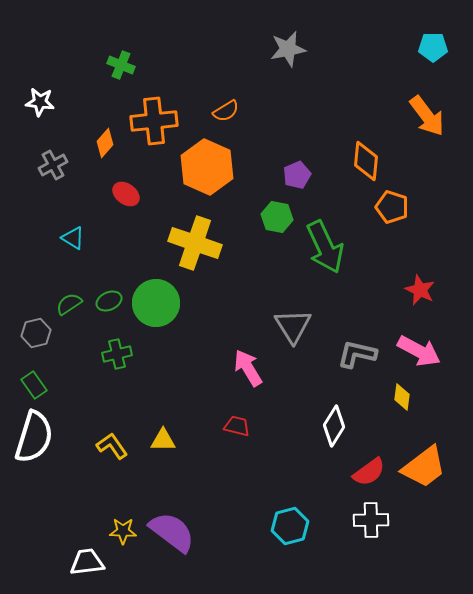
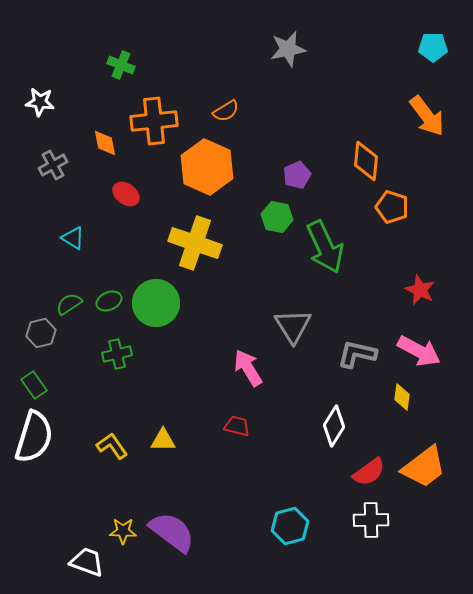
orange diamond at (105, 143): rotated 52 degrees counterclockwise
gray hexagon at (36, 333): moved 5 px right
white trapezoid at (87, 562): rotated 27 degrees clockwise
